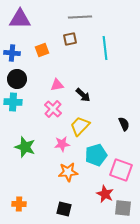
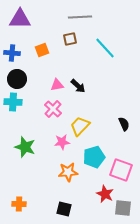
cyan line: rotated 35 degrees counterclockwise
black arrow: moved 5 px left, 9 px up
pink star: moved 2 px up
cyan pentagon: moved 2 px left, 2 px down
